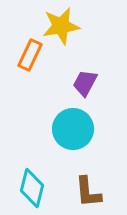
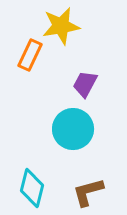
purple trapezoid: moved 1 px down
brown L-shape: rotated 80 degrees clockwise
